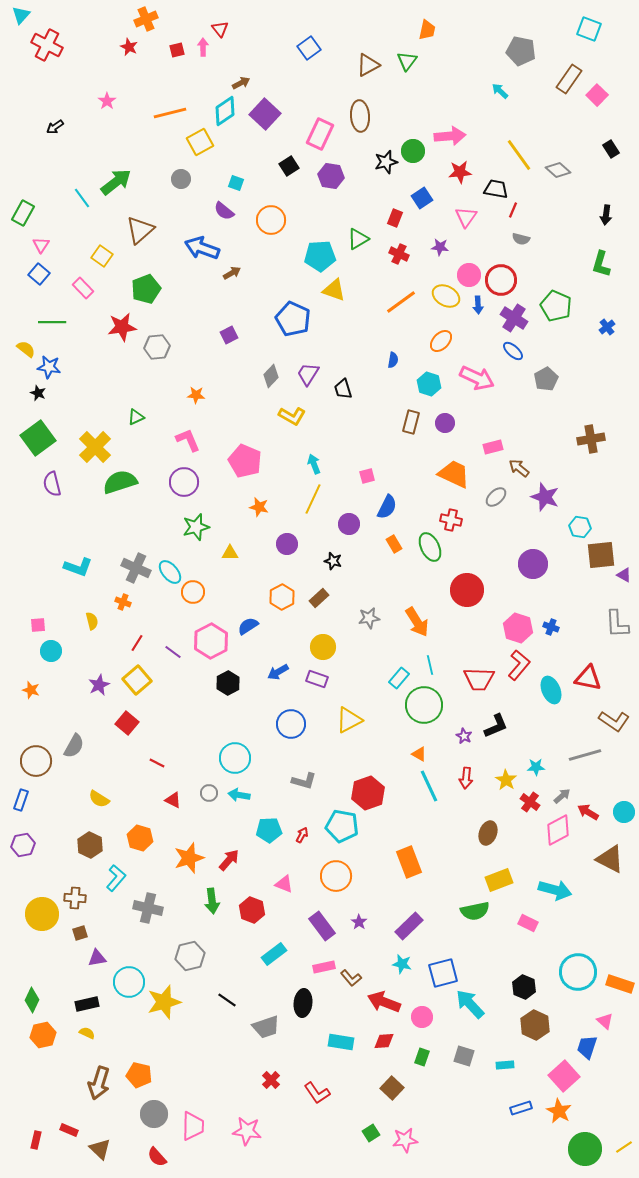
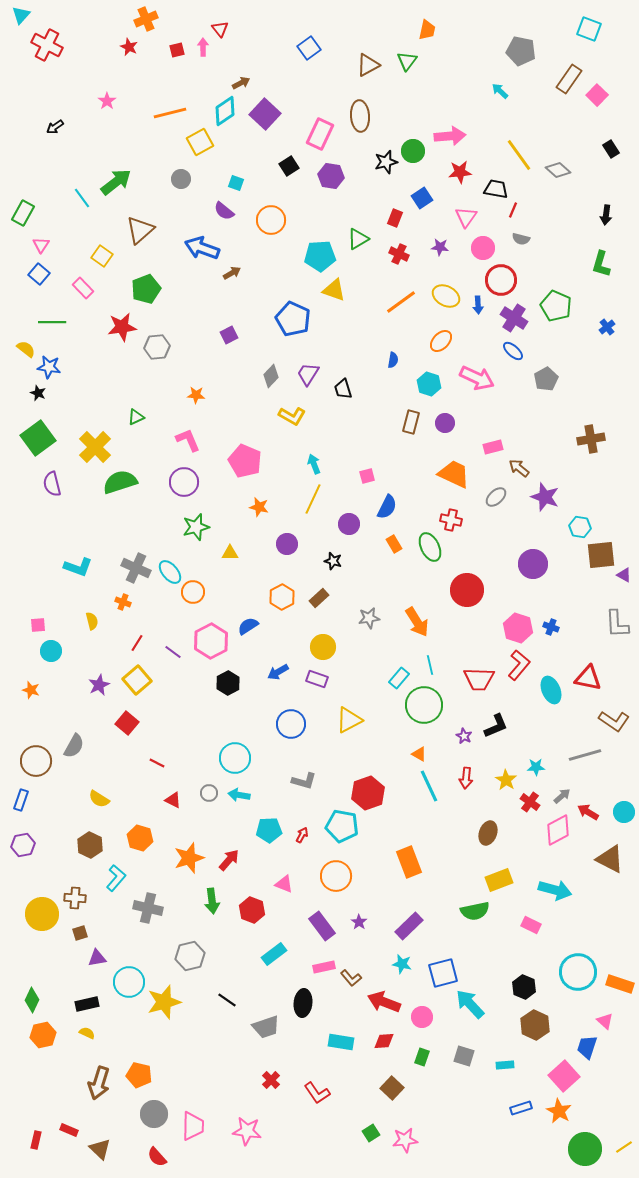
pink circle at (469, 275): moved 14 px right, 27 px up
pink rectangle at (528, 923): moved 3 px right, 2 px down
